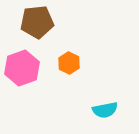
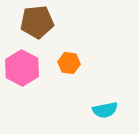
orange hexagon: rotated 20 degrees counterclockwise
pink hexagon: rotated 12 degrees counterclockwise
